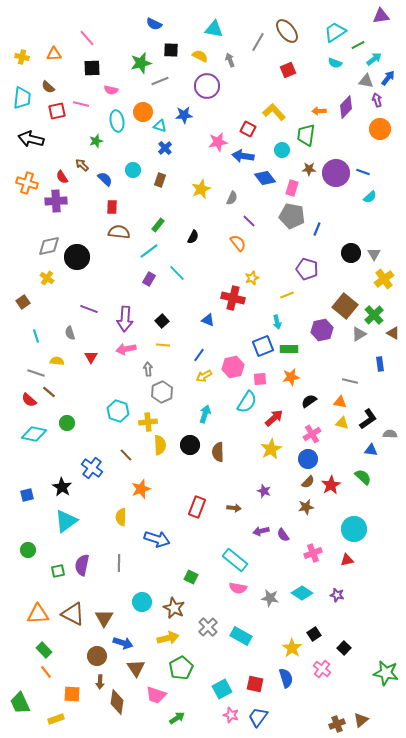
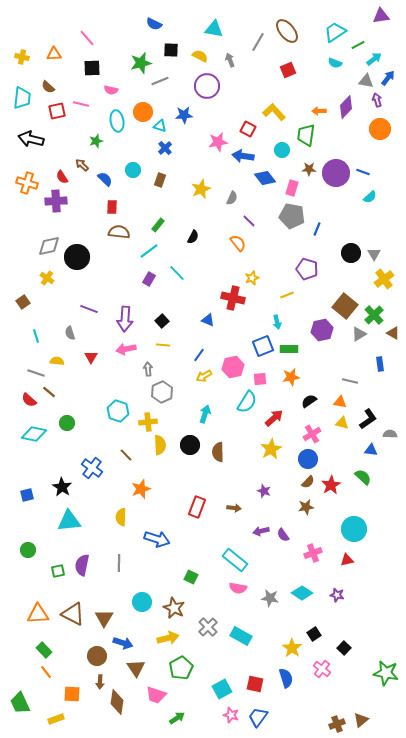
cyan triangle at (66, 521): moved 3 px right; rotated 30 degrees clockwise
